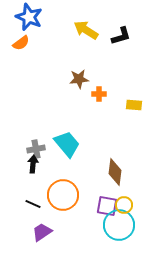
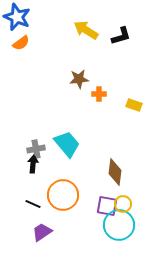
blue star: moved 12 px left
yellow rectangle: rotated 14 degrees clockwise
yellow circle: moved 1 px left, 1 px up
